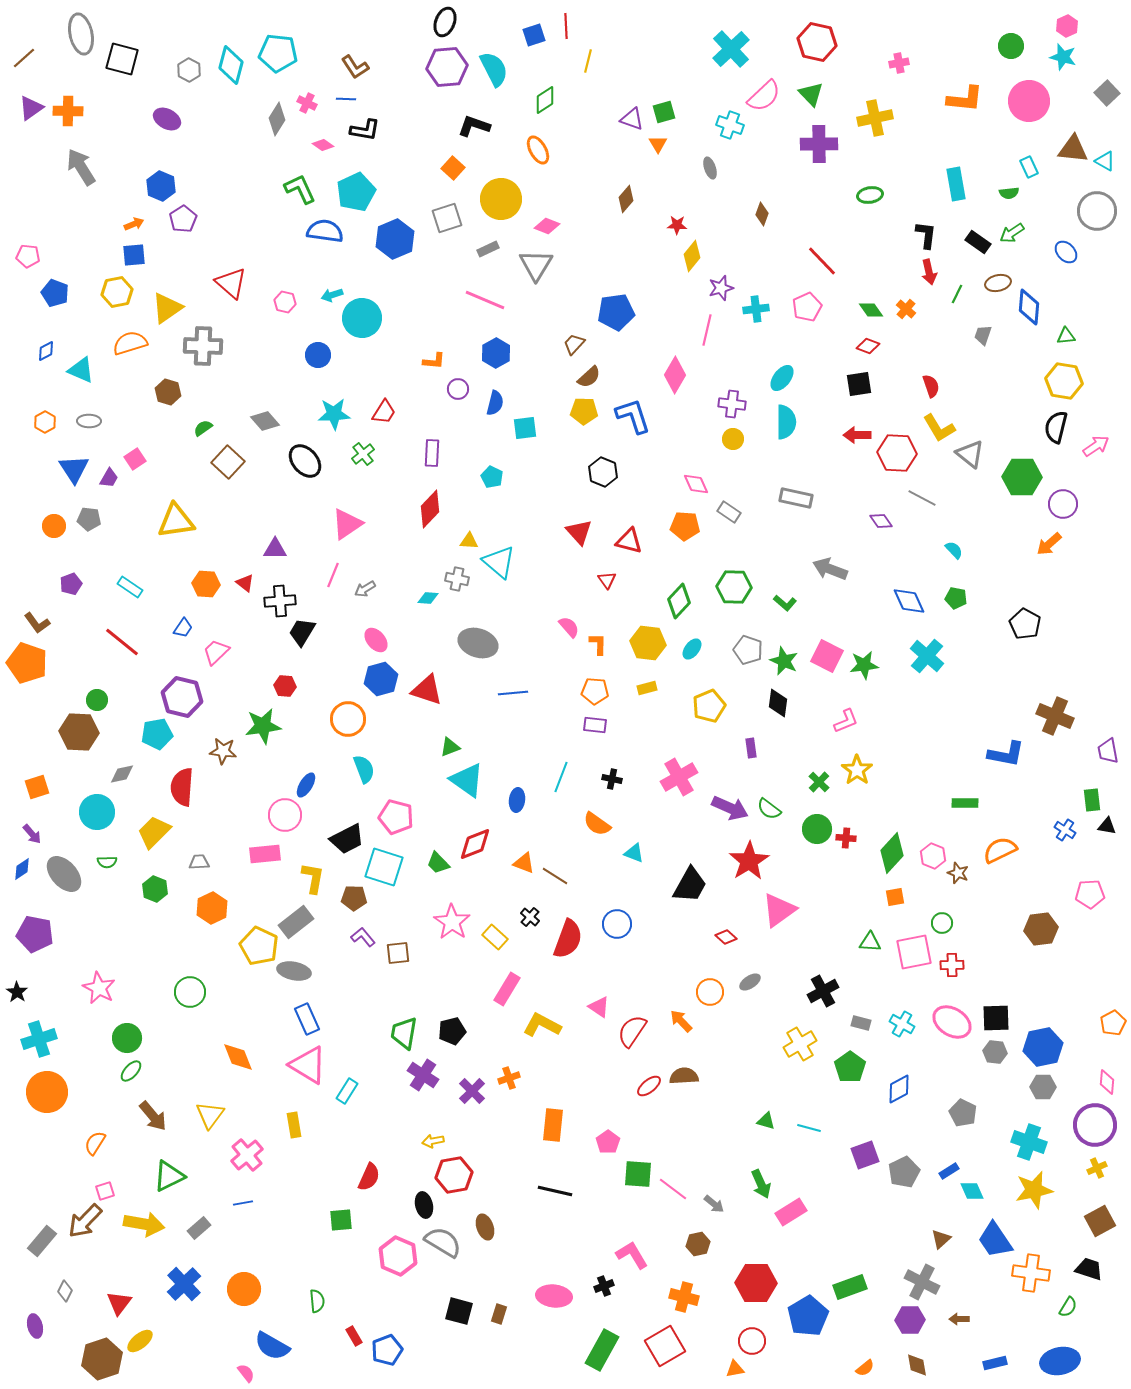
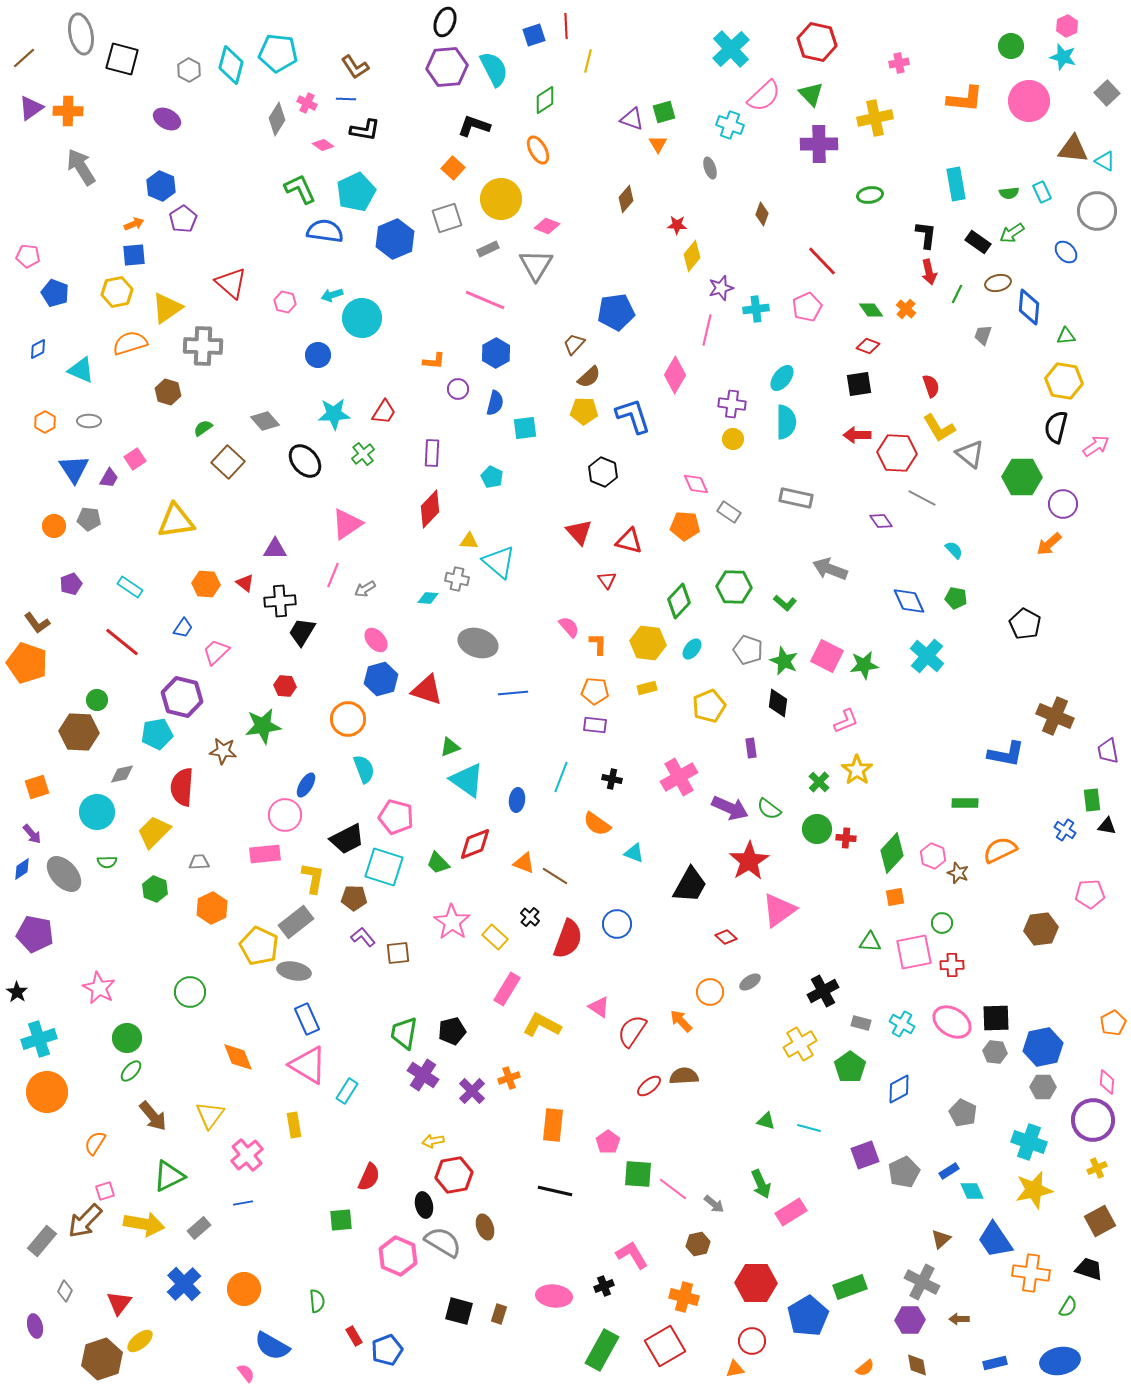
cyan rectangle at (1029, 167): moved 13 px right, 25 px down
blue diamond at (46, 351): moved 8 px left, 2 px up
purple circle at (1095, 1125): moved 2 px left, 5 px up
